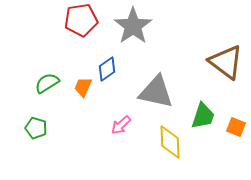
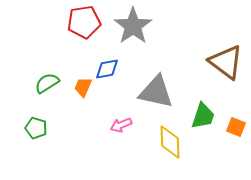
red pentagon: moved 3 px right, 2 px down
blue diamond: rotated 25 degrees clockwise
pink arrow: rotated 20 degrees clockwise
